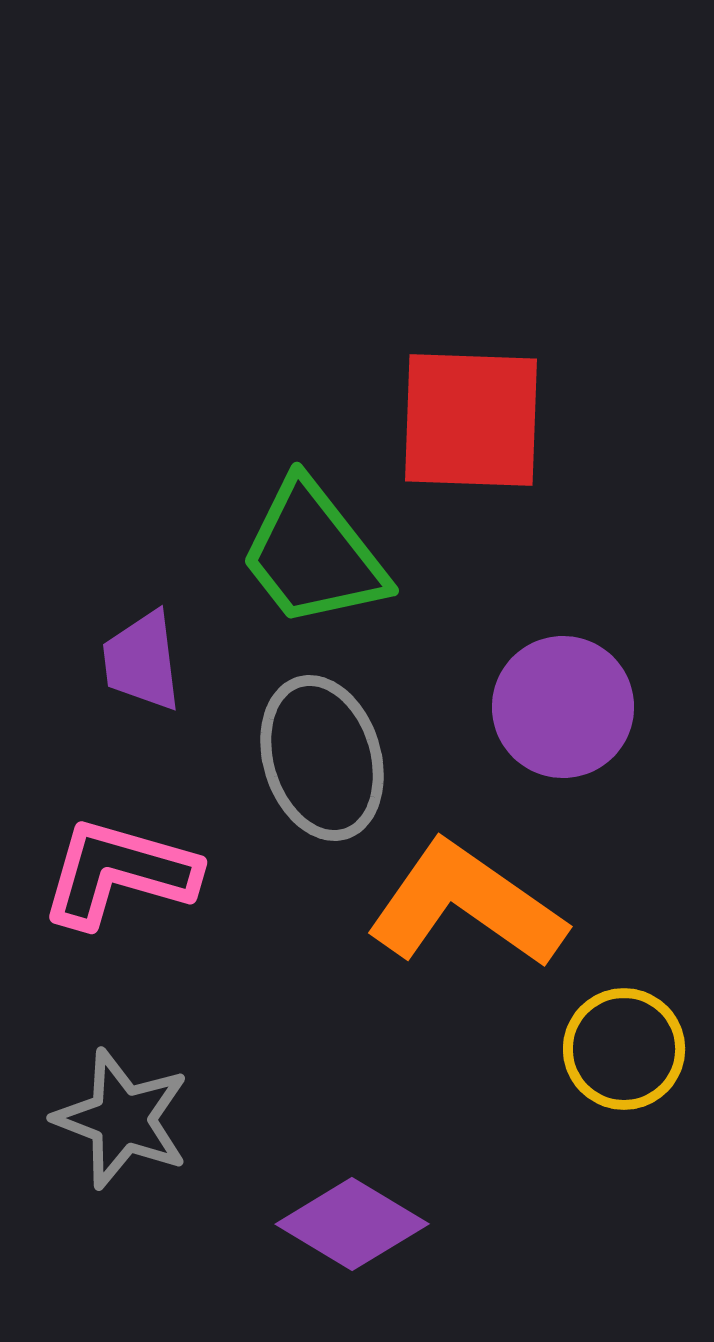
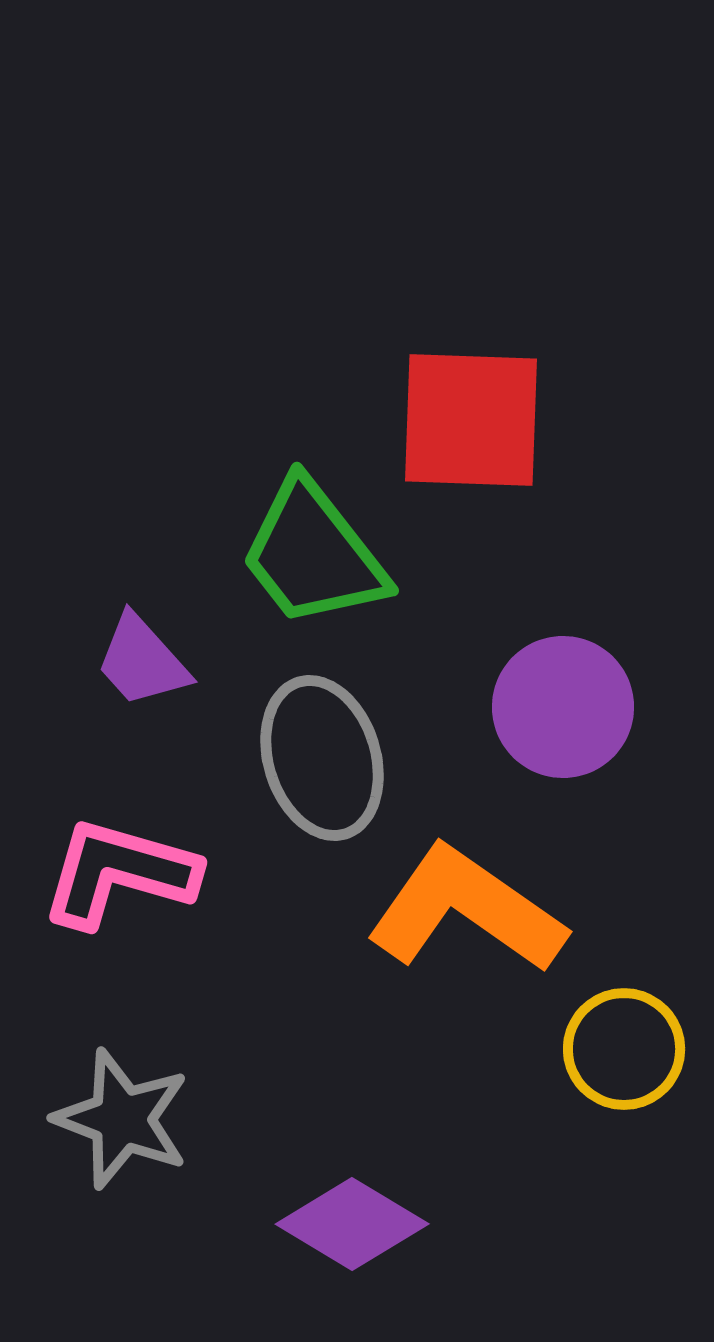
purple trapezoid: rotated 35 degrees counterclockwise
orange L-shape: moved 5 px down
